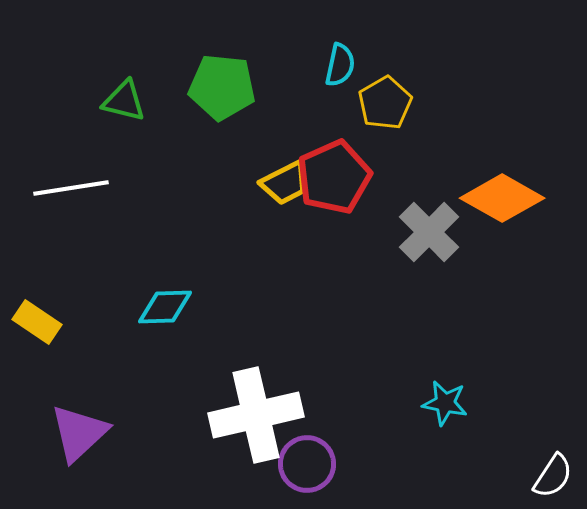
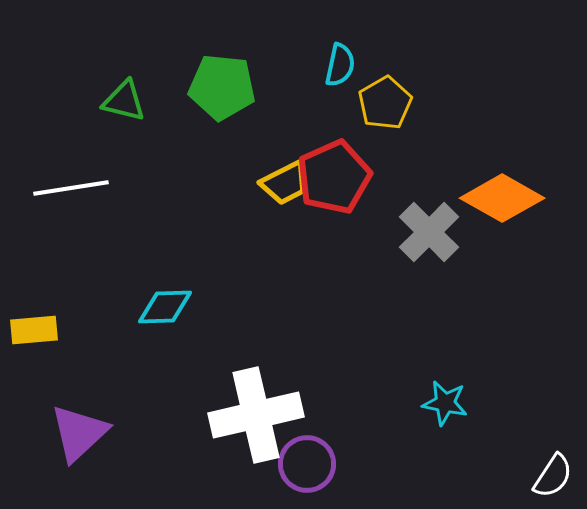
yellow rectangle: moved 3 px left, 8 px down; rotated 39 degrees counterclockwise
